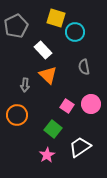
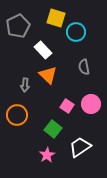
gray pentagon: moved 2 px right
cyan circle: moved 1 px right
